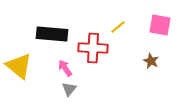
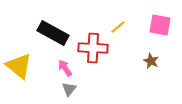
black rectangle: moved 1 px right, 1 px up; rotated 24 degrees clockwise
